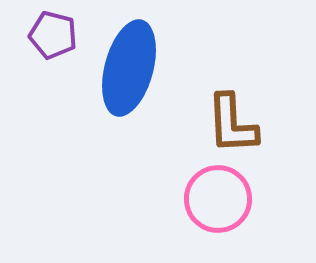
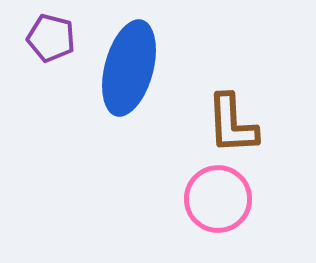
purple pentagon: moved 2 px left, 3 px down
